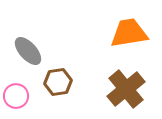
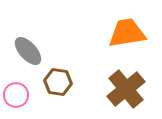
orange trapezoid: moved 2 px left
brown hexagon: rotated 16 degrees clockwise
pink circle: moved 1 px up
